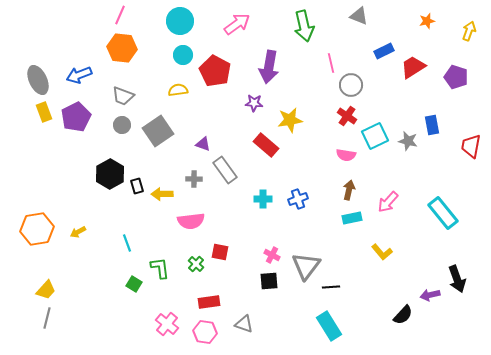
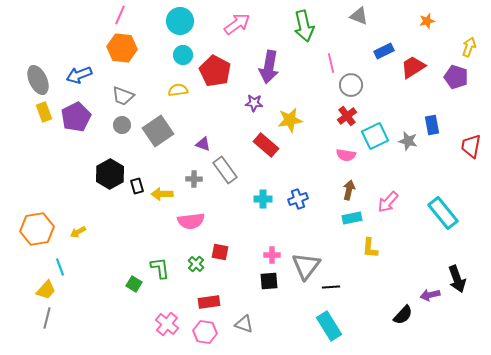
yellow arrow at (469, 31): moved 16 px down
red cross at (347, 116): rotated 18 degrees clockwise
cyan line at (127, 243): moved 67 px left, 24 px down
yellow L-shape at (382, 252): moved 12 px left, 4 px up; rotated 45 degrees clockwise
pink cross at (272, 255): rotated 28 degrees counterclockwise
